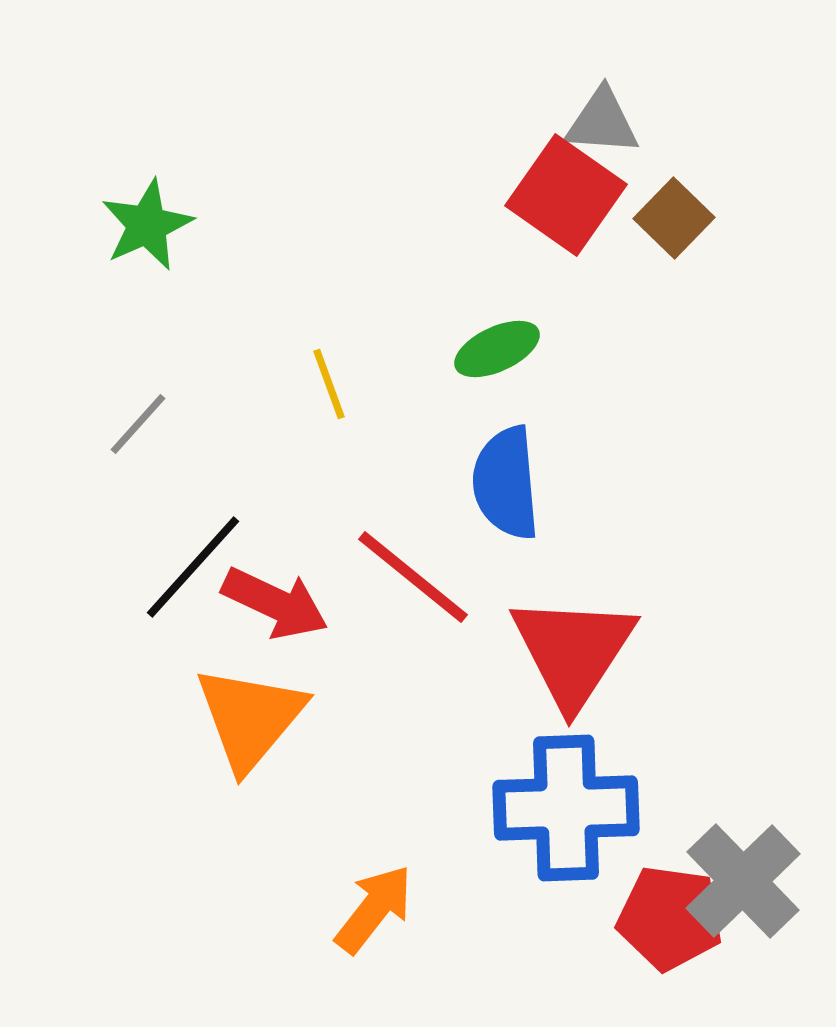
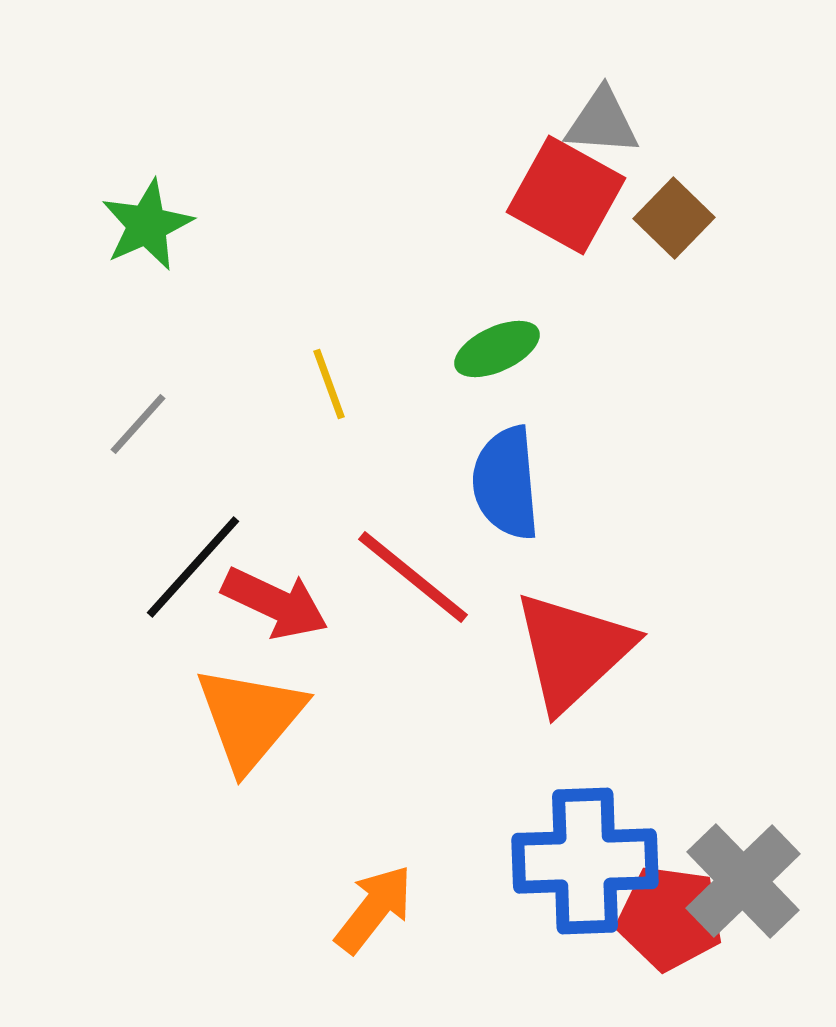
red square: rotated 6 degrees counterclockwise
red triangle: rotated 14 degrees clockwise
blue cross: moved 19 px right, 53 px down
